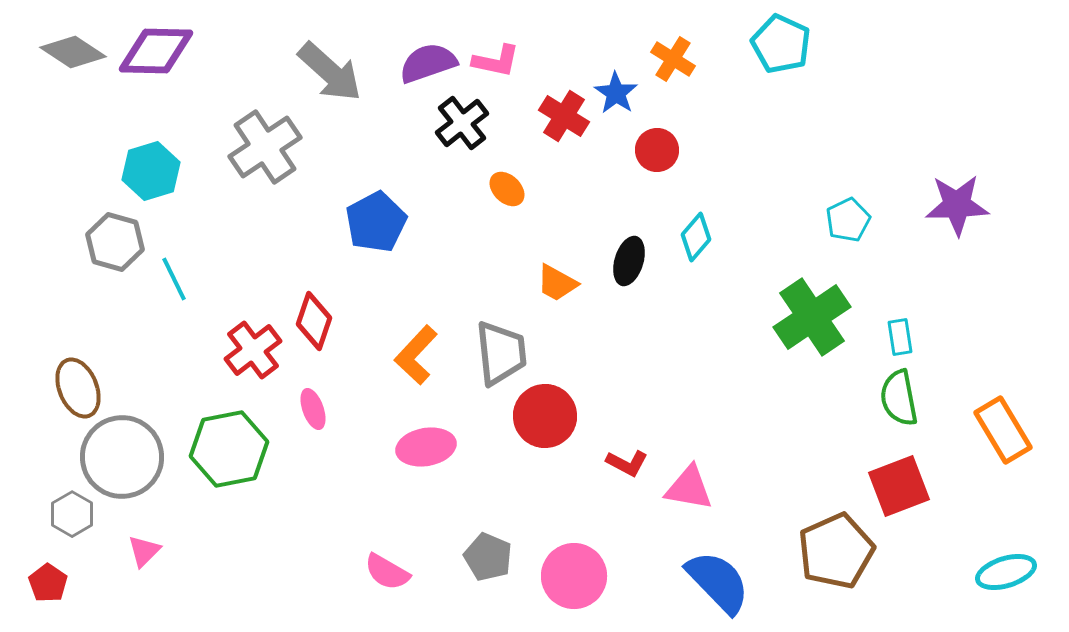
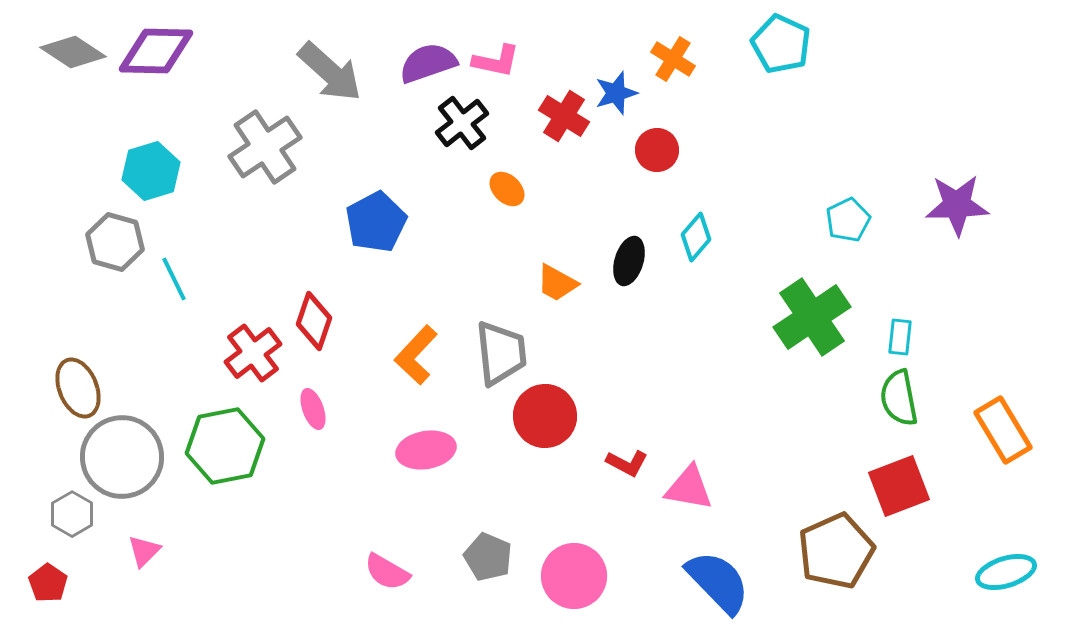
blue star at (616, 93): rotated 21 degrees clockwise
cyan rectangle at (900, 337): rotated 15 degrees clockwise
red cross at (253, 350): moved 3 px down
pink ellipse at (426, 447): moved 3 px down
green hexagon at (229, 449): moved 4 px left, 3 px up
